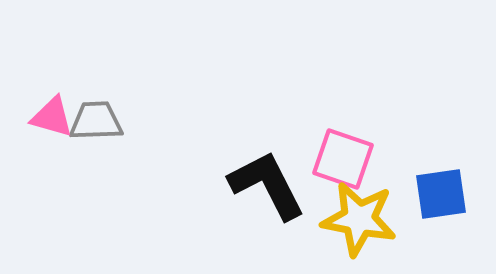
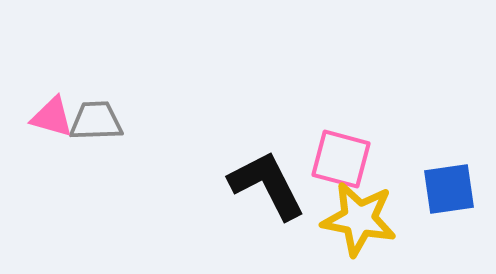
pink square: moved 2 px left; rotated 4 degrees counterclockwise
blue square: moved 8 px right, 5 px up
